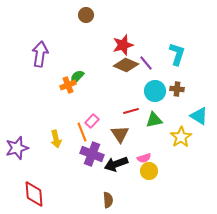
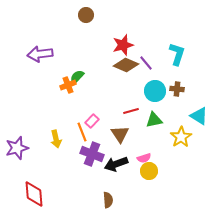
purple arrow: rotated 105 degrees counterclockwise
